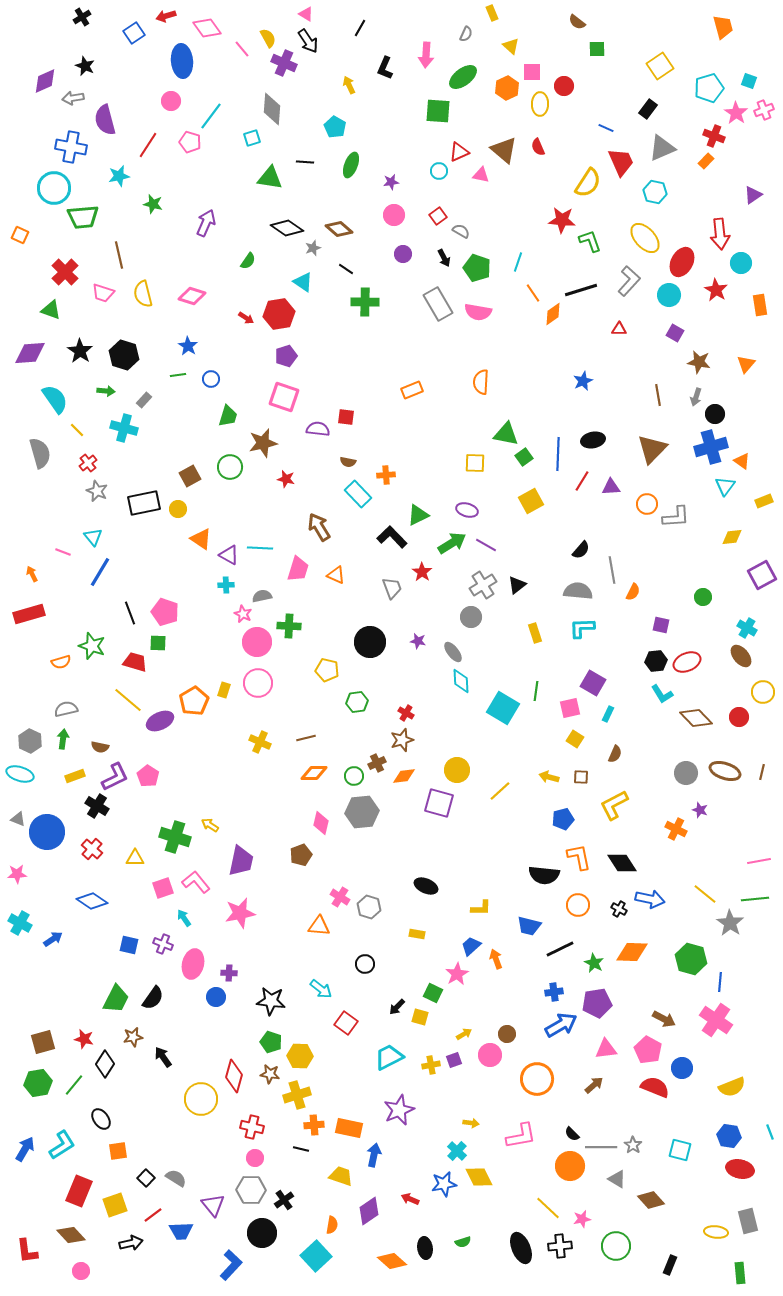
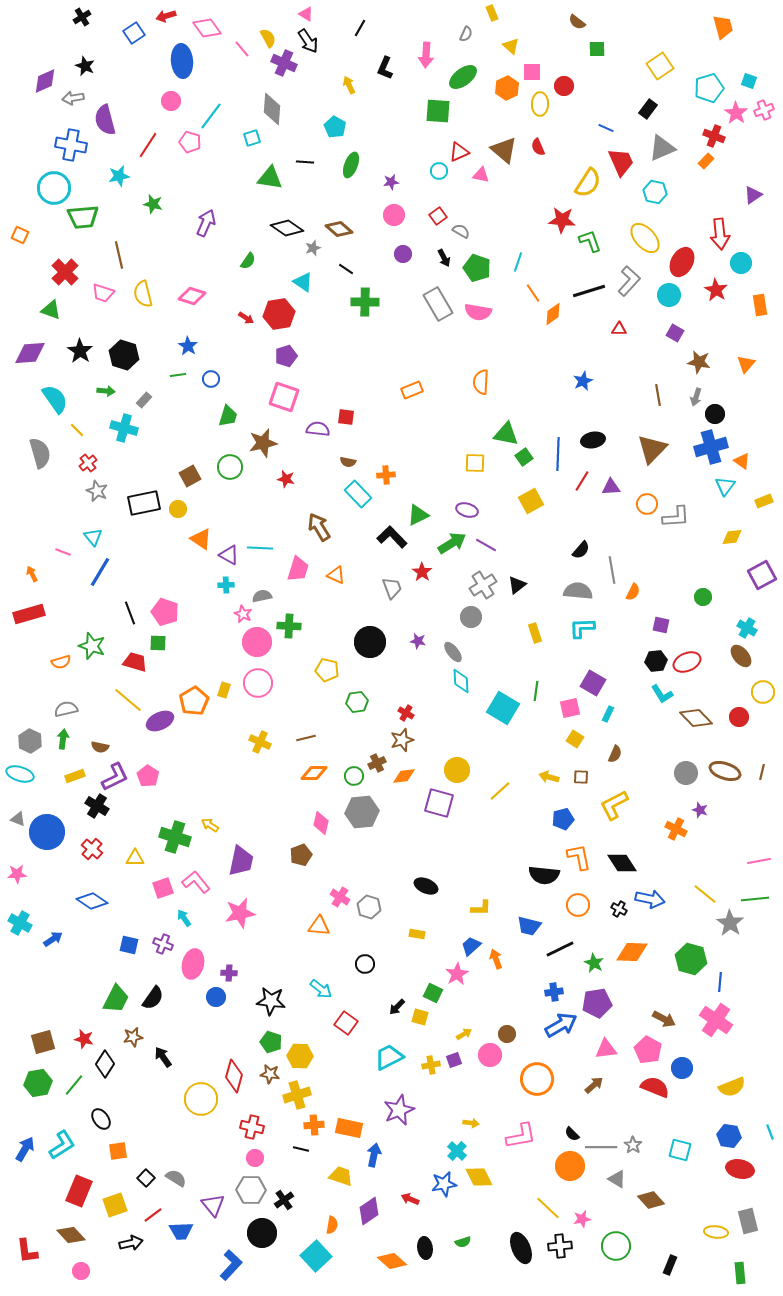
blue cross at (71, 147): moved 2 px up
black line at (581, 290): moved 8 px right, 1 px down
